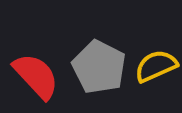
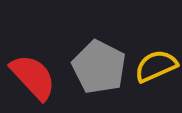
red semicircle: moved 3 px left, 1 px down
